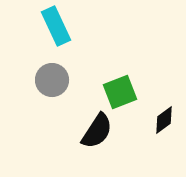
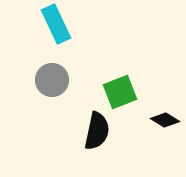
cyan rectangle: moved 2 px up
black diamond: moved 1 px right; rotated 68 degrees clockwise
black semicircle: rotated 21 degrees counterclockwise
